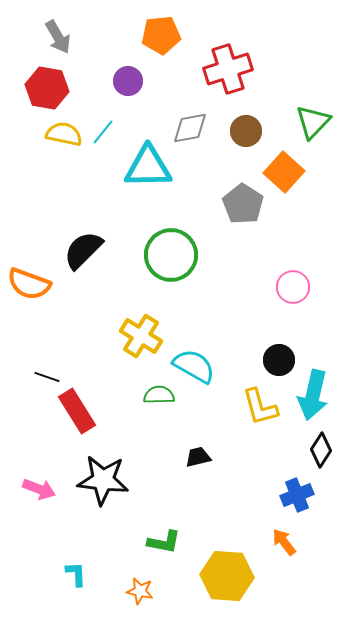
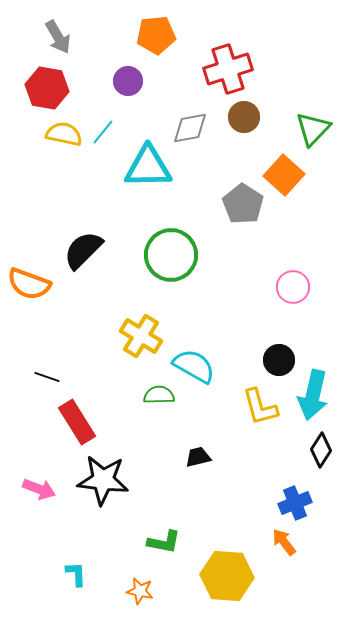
orange pentagon: moved 5 px left
green triangle: moved 7 px down
brown circle: moved 2 px left, 14 px up
orange square: moved 3 px down
red rectangle: moved 11 px down
blue cross: moved 2 px left, 8 px down
